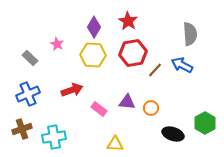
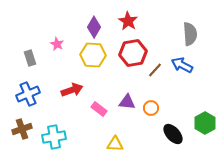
gray rectangle: rotated 28 degrees clockwise
black ellipse: rotated 30 degrees clockwise
